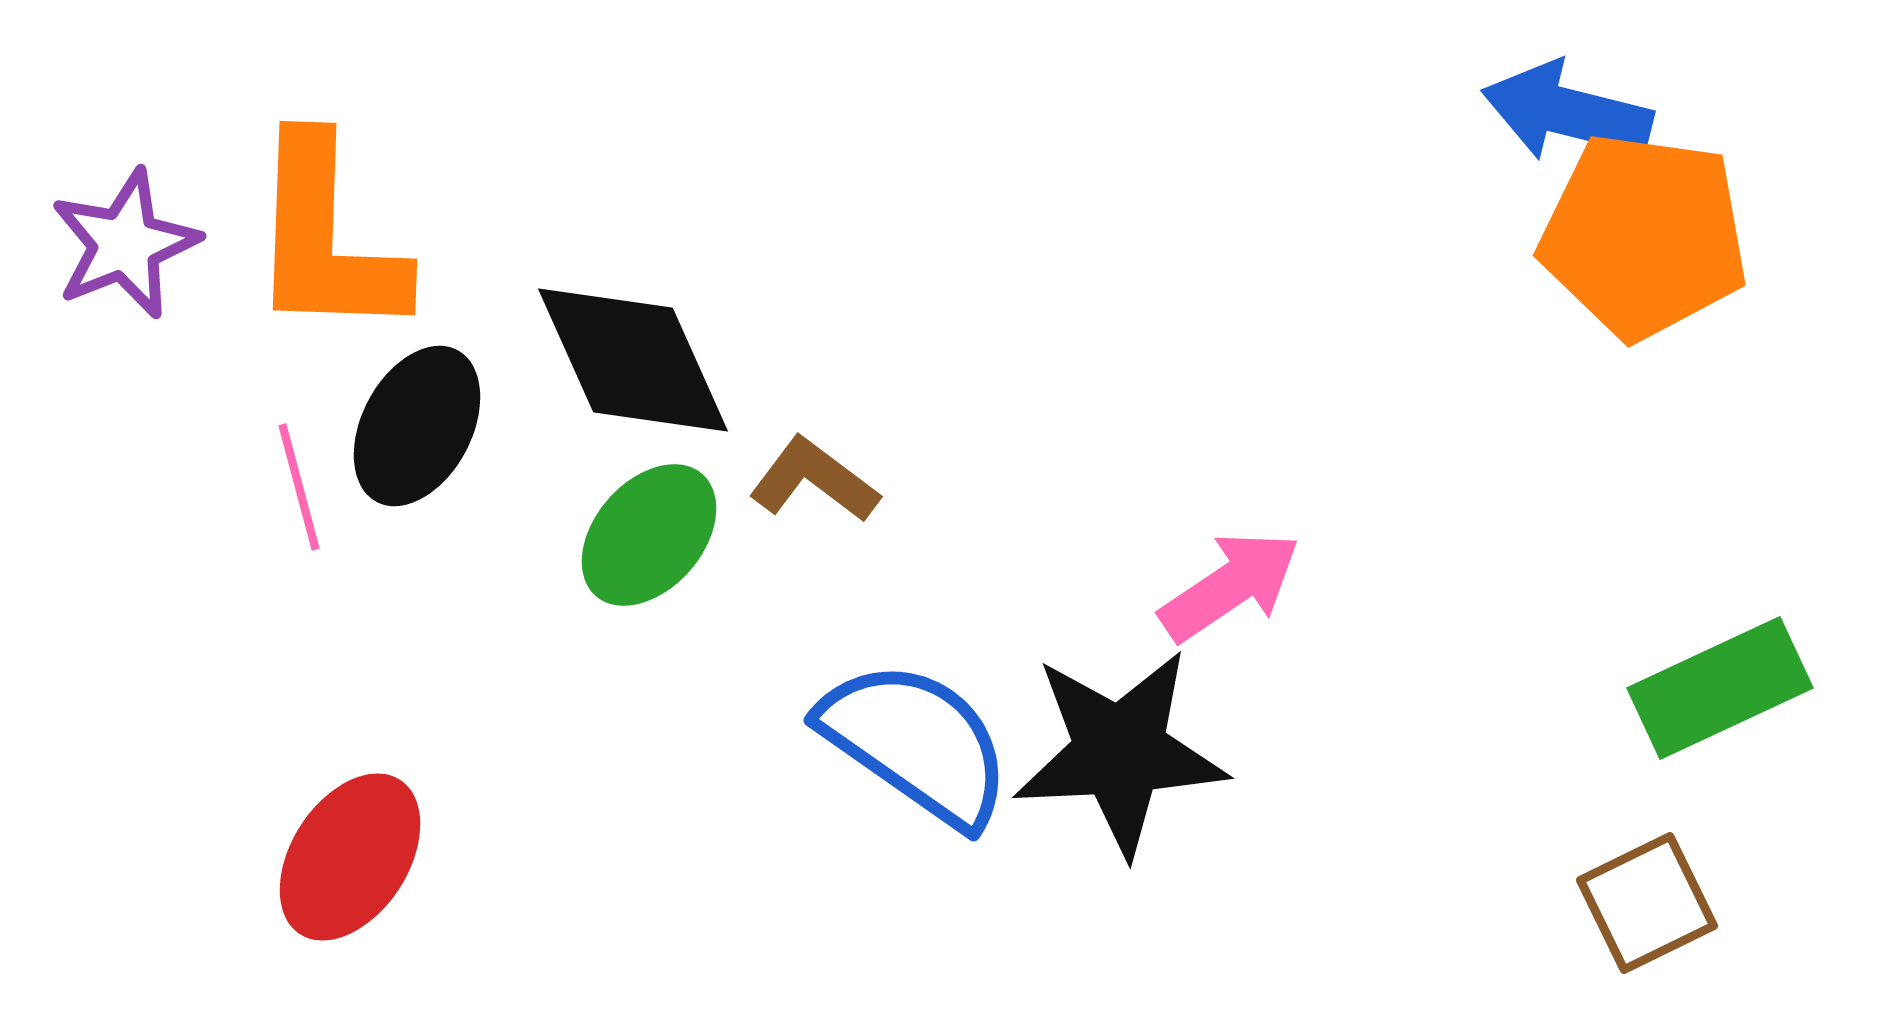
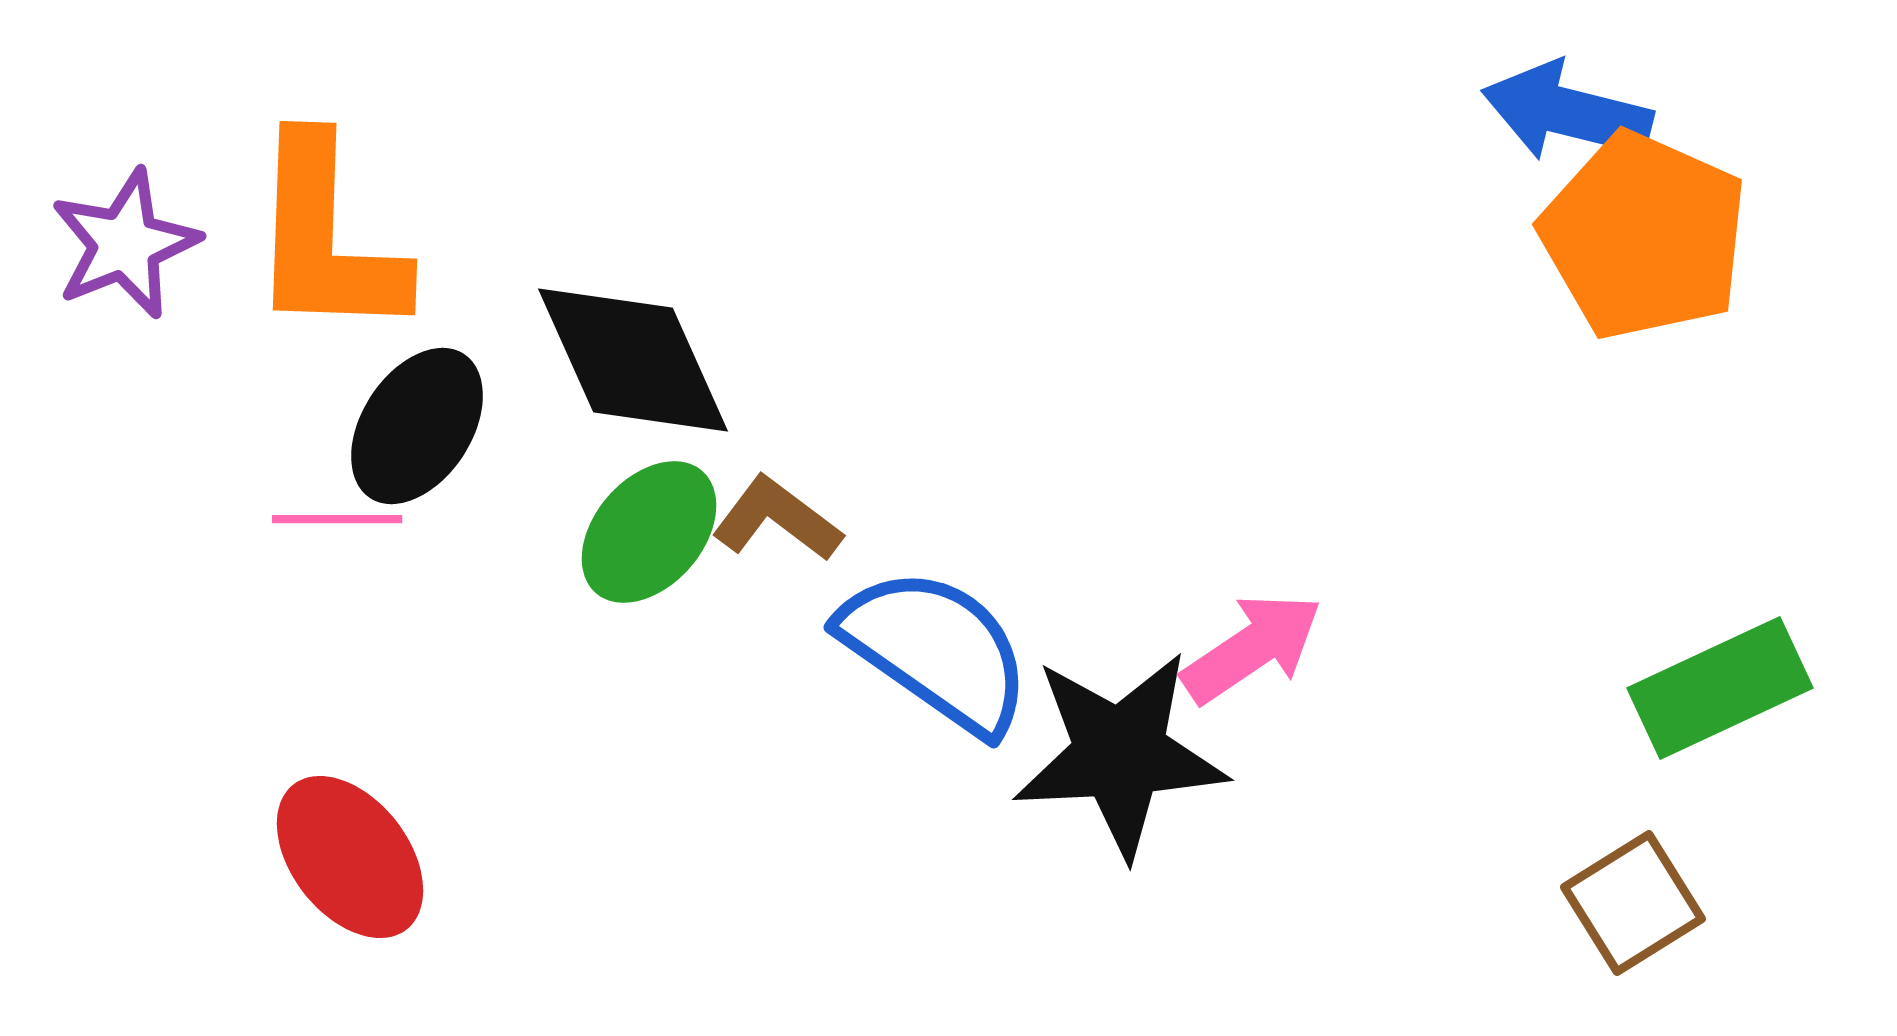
orange pentagon: rotated 16 degrees clockwise
black ellipse: rotated 5 degrees clockwise
brown L-shape: moved 37 px left, 39 px down
pink line: moved 38 px right, 32 px down; rotated 75 degrees counterclockwise
green ellipse: moved 3 px up
pink arrow: moved 22 px right, 62 px down
blue semicircle: moved 20 px right, 93 px up
black star: moved 2 px down
red ellipse: rotated 71 degrees counterclockwise
brown square: moved 14 px left; rotated 6 degrees counterclockwise
